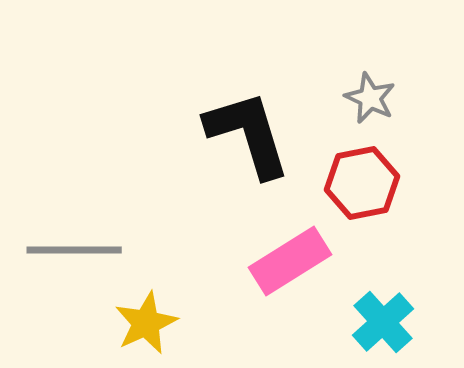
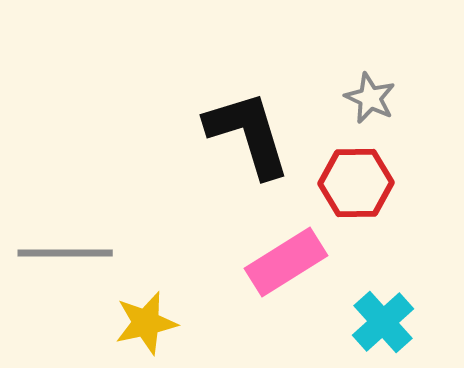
red hexagon: moved 6 px left; rotated 10 degrees clockwise
gray line: moved 9 px left, 3 px down
pink rectangle: moved 4 px left, 1 px down
yellow star: rotated 12 degrees clockwise
